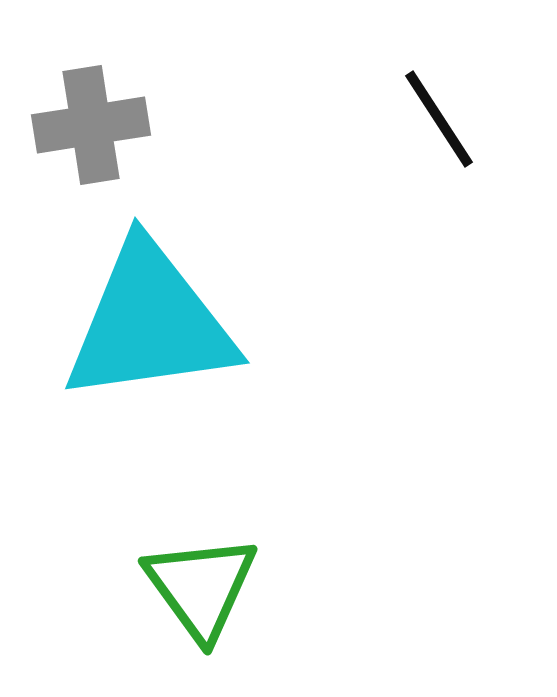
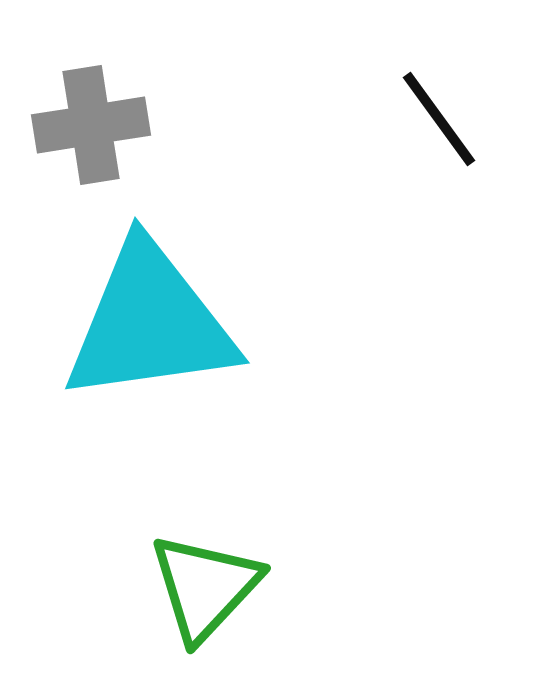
black line: rotated 3 degrees counterclockwise
green triangle: moved 4 px right; rotated 19 degrees clockwise
